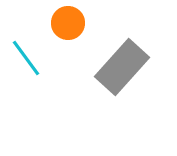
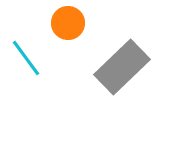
gray rectangle: rotated 4 degrees clockwise
